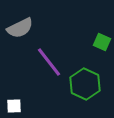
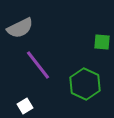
green square: rotated 18 degrees counterclockwise
purple line: moved 11 px left, 3 px down
white square: moved 11 px right; rotated 28 degrees counterclockwise
